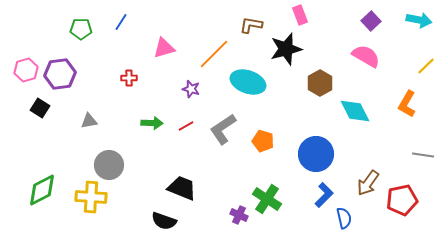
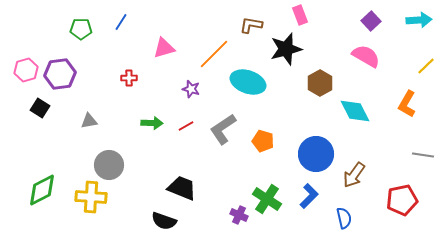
cyan arrow: rotated 15 degrees counterclockwise
brown arrow: moved 14 px left, 8 px up
blue L-shape: moved 15 px left, 1 px down
